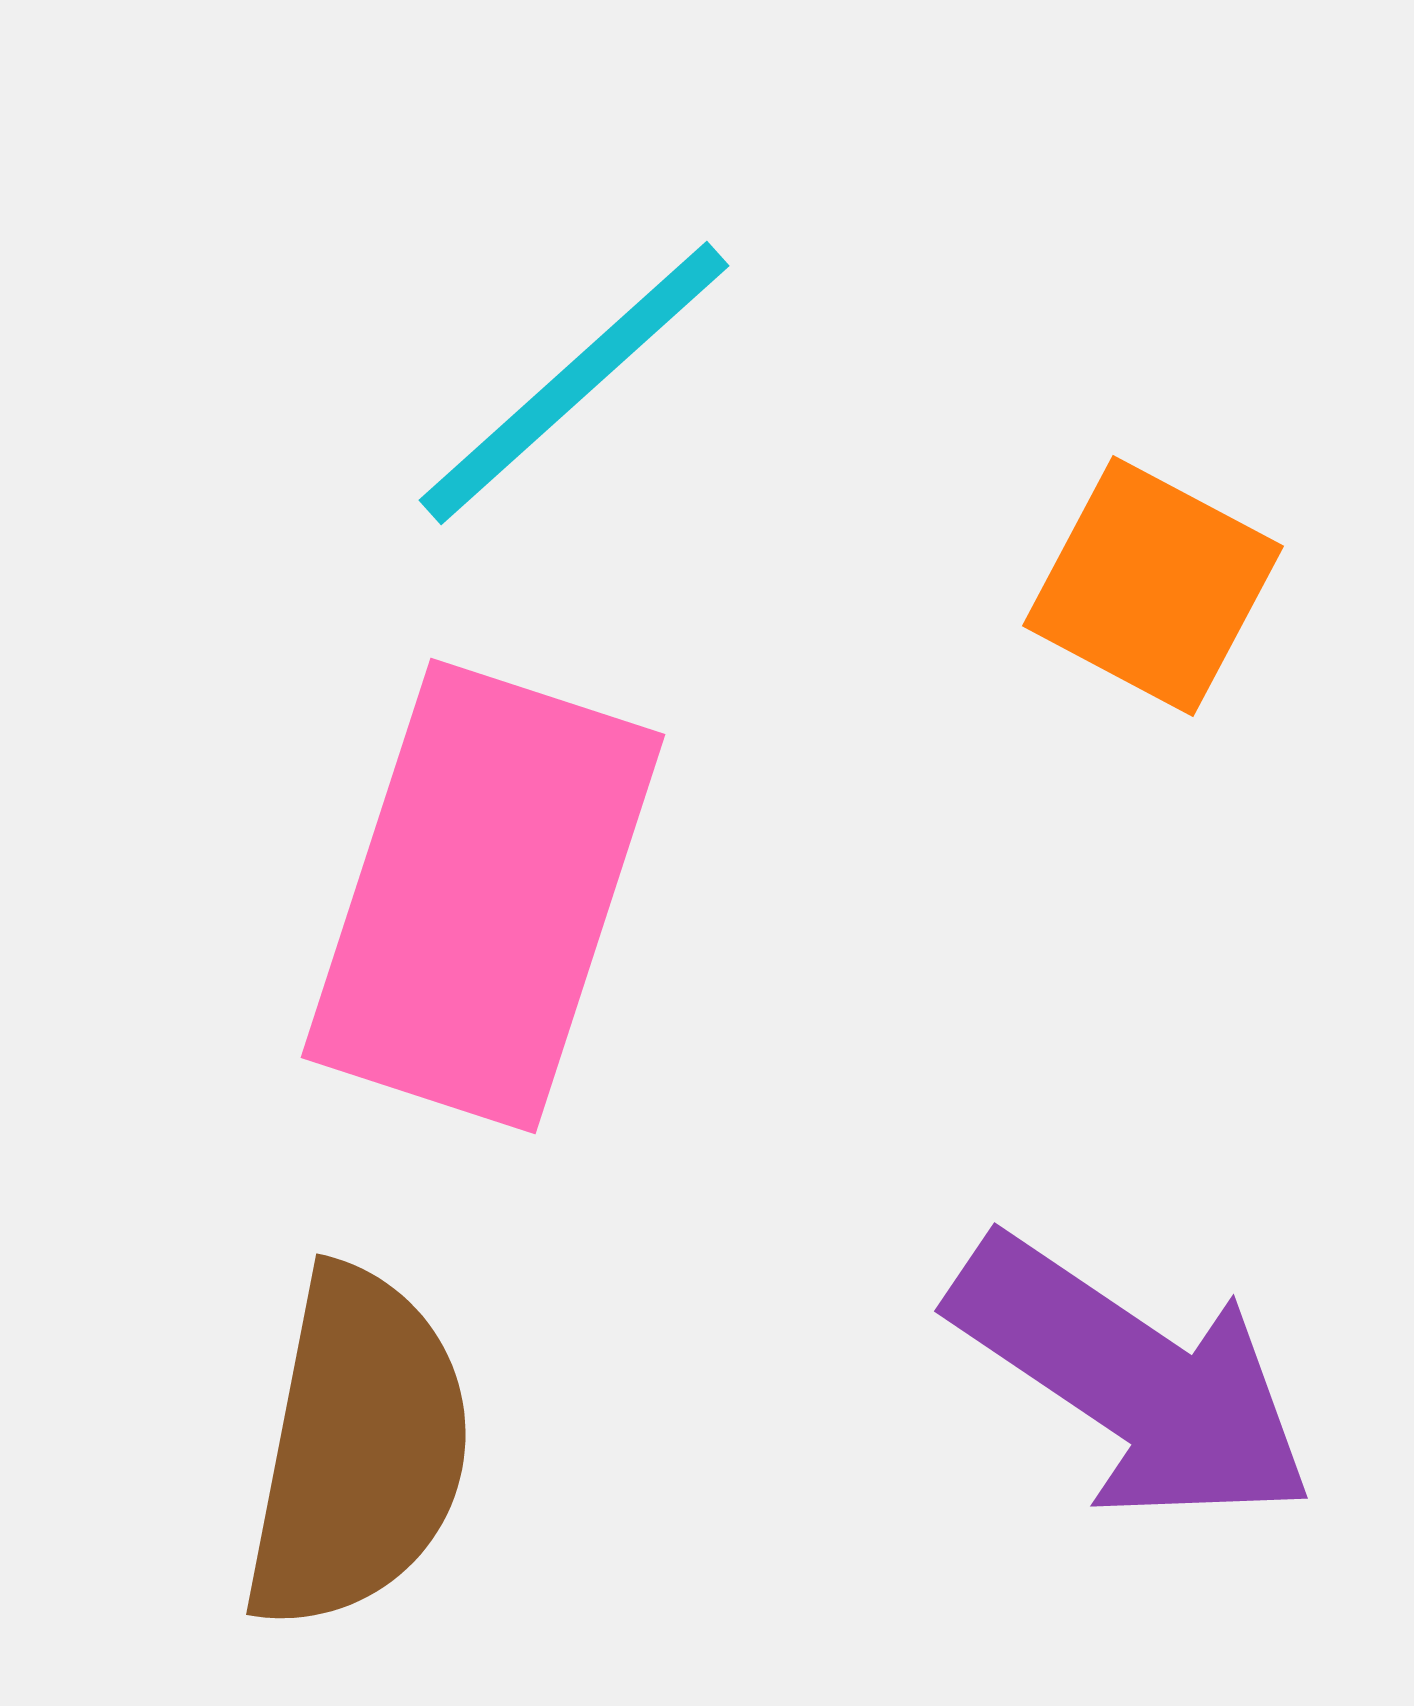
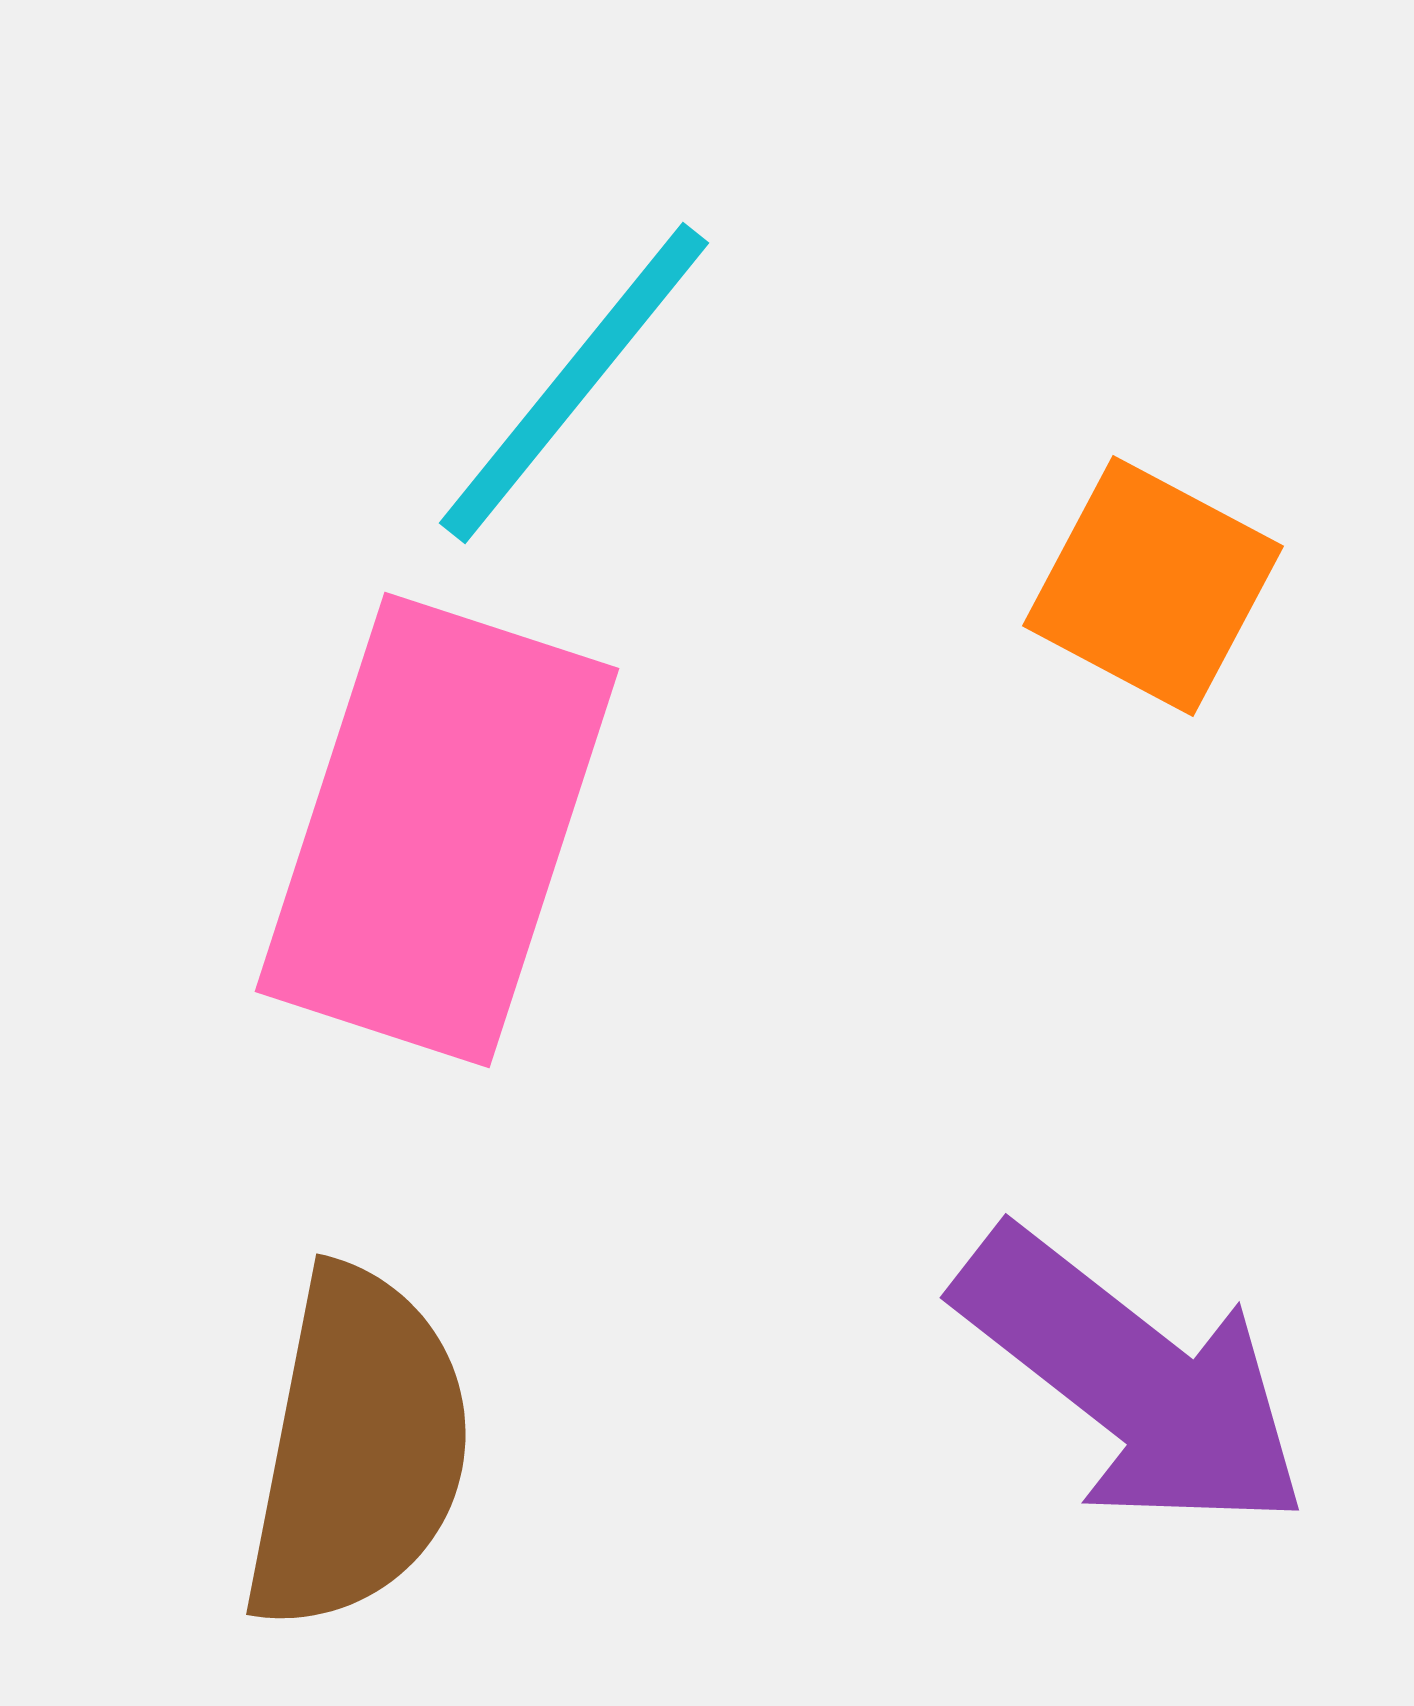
cyan line: rotated 9 degrees counterclockwise
pink rectangle: moved 46 px left, 66 px up
purple arrow: rotated 4 degrees clockwise
